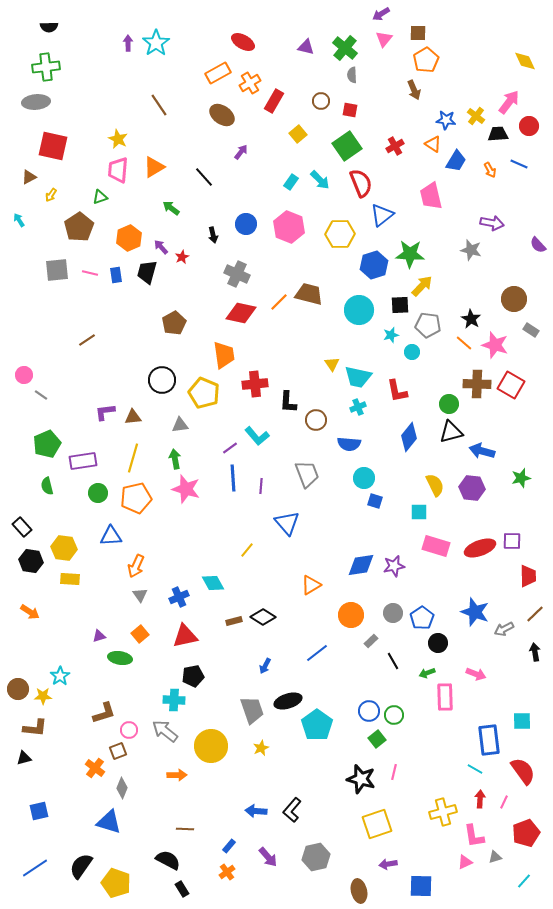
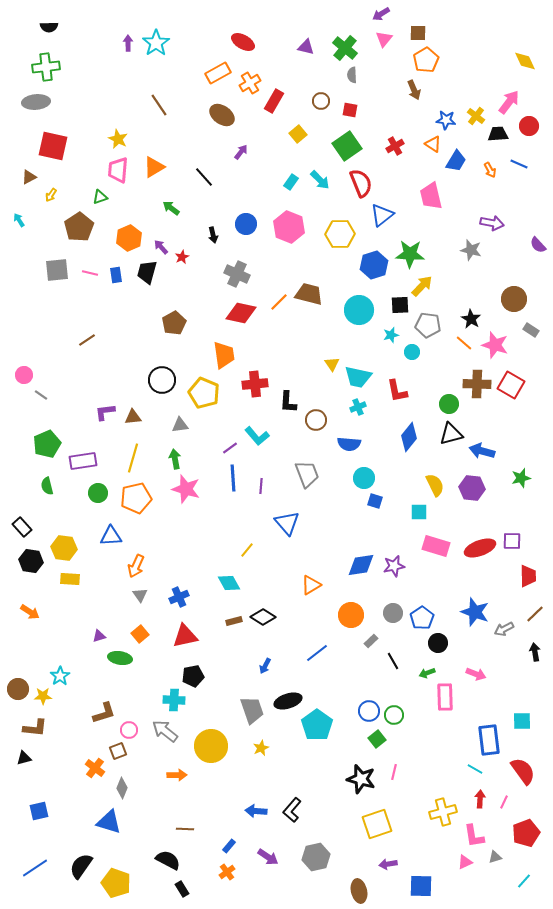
black triangle at (451, 432): moved 2 px down
cyan diamond at (213, 583): moved 16 px right
purple arrow at (268, 857): rotated 15 degrees counterclockwise
